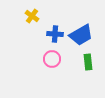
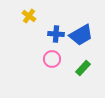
yellow cross: moved 3 px left
blue cross: moved 1 px right
green rectangle: moved 5 px left, 6 px down; rotated 49 degrees clockwise
